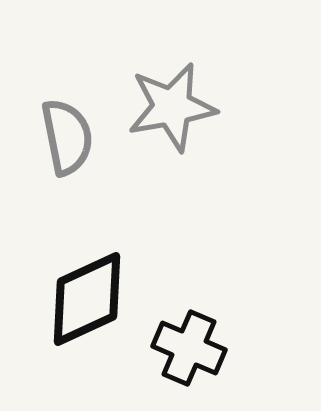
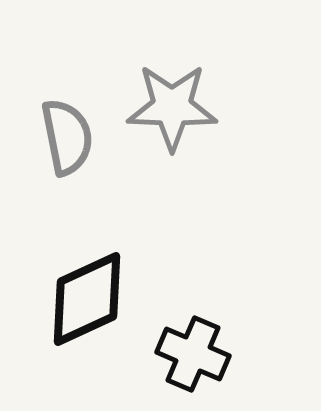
gray star: rotated 12 degrees clockwise
black cross: moved 4 px right, 6 px down
